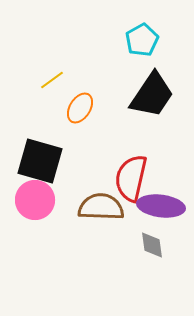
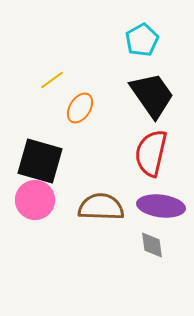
black trapezoid: rotated 69 degrees counterclockwise
red semicircle: moved 20 px right, 25 px up
